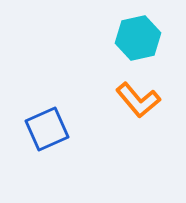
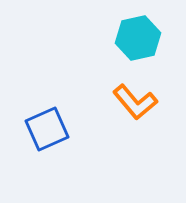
orange L-shape: moved 3 px left, 2 px down
